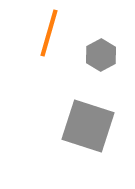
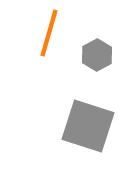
gray hexagon: moved 4 px left
